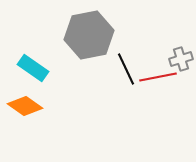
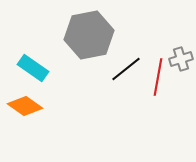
black line: rotated 76 degrees clockwise
red line: rotated 69 degrees counterclockwise
